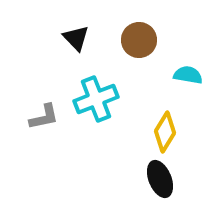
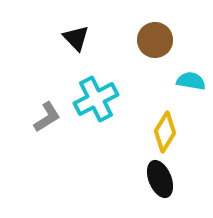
brown circle: moved 16 px right
cyan semicircle: moved 3 px right, 6 px down
cyan cross: rotated 6 degrees counterclockwise
gray L-shape: moved 3 px right; rotated 20 degrees counterclockwise
